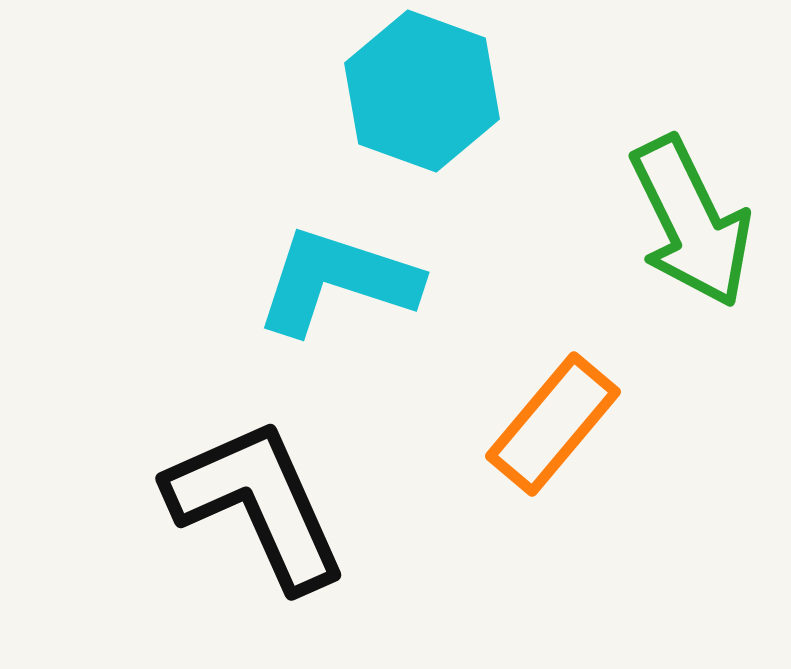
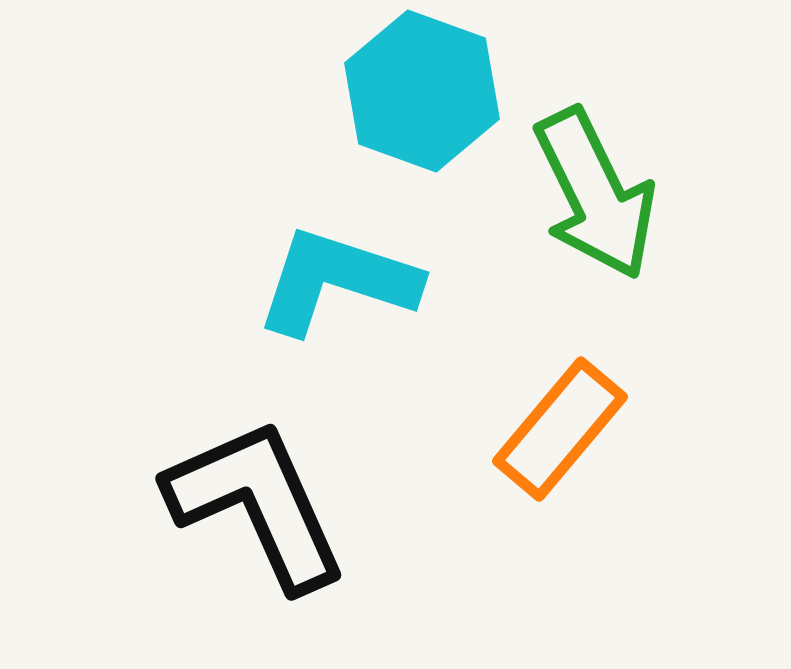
green arrow: moved 96 px left, 28 px up
orange rectangle: moved 7 px right, 5 px down
